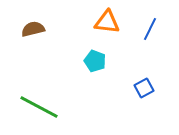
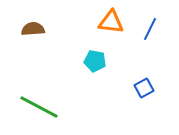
orange triangle: moved 4 px right
brown semicircle: rotated 10 degrees clockwise
cyan pentagon: rotated 10 degrees counterclockwise
